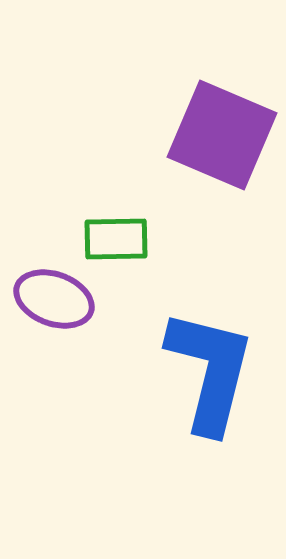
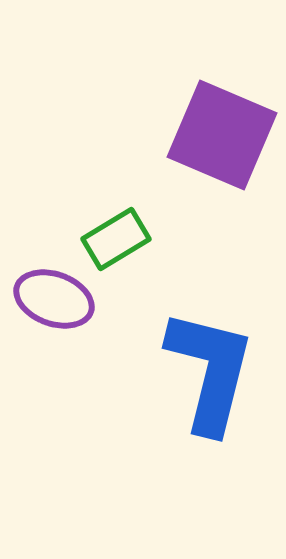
green rectangle: rotated 30 degrees counterclockwise
